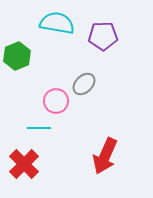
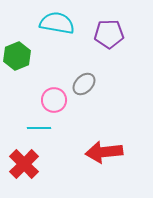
purple pentagon: moved 6 px right, 2 px up
pink circle: moved 2 px left, 1 px up
red arrow: moved 1 px left, 4 px up; rotated 60 degrees clockwise
